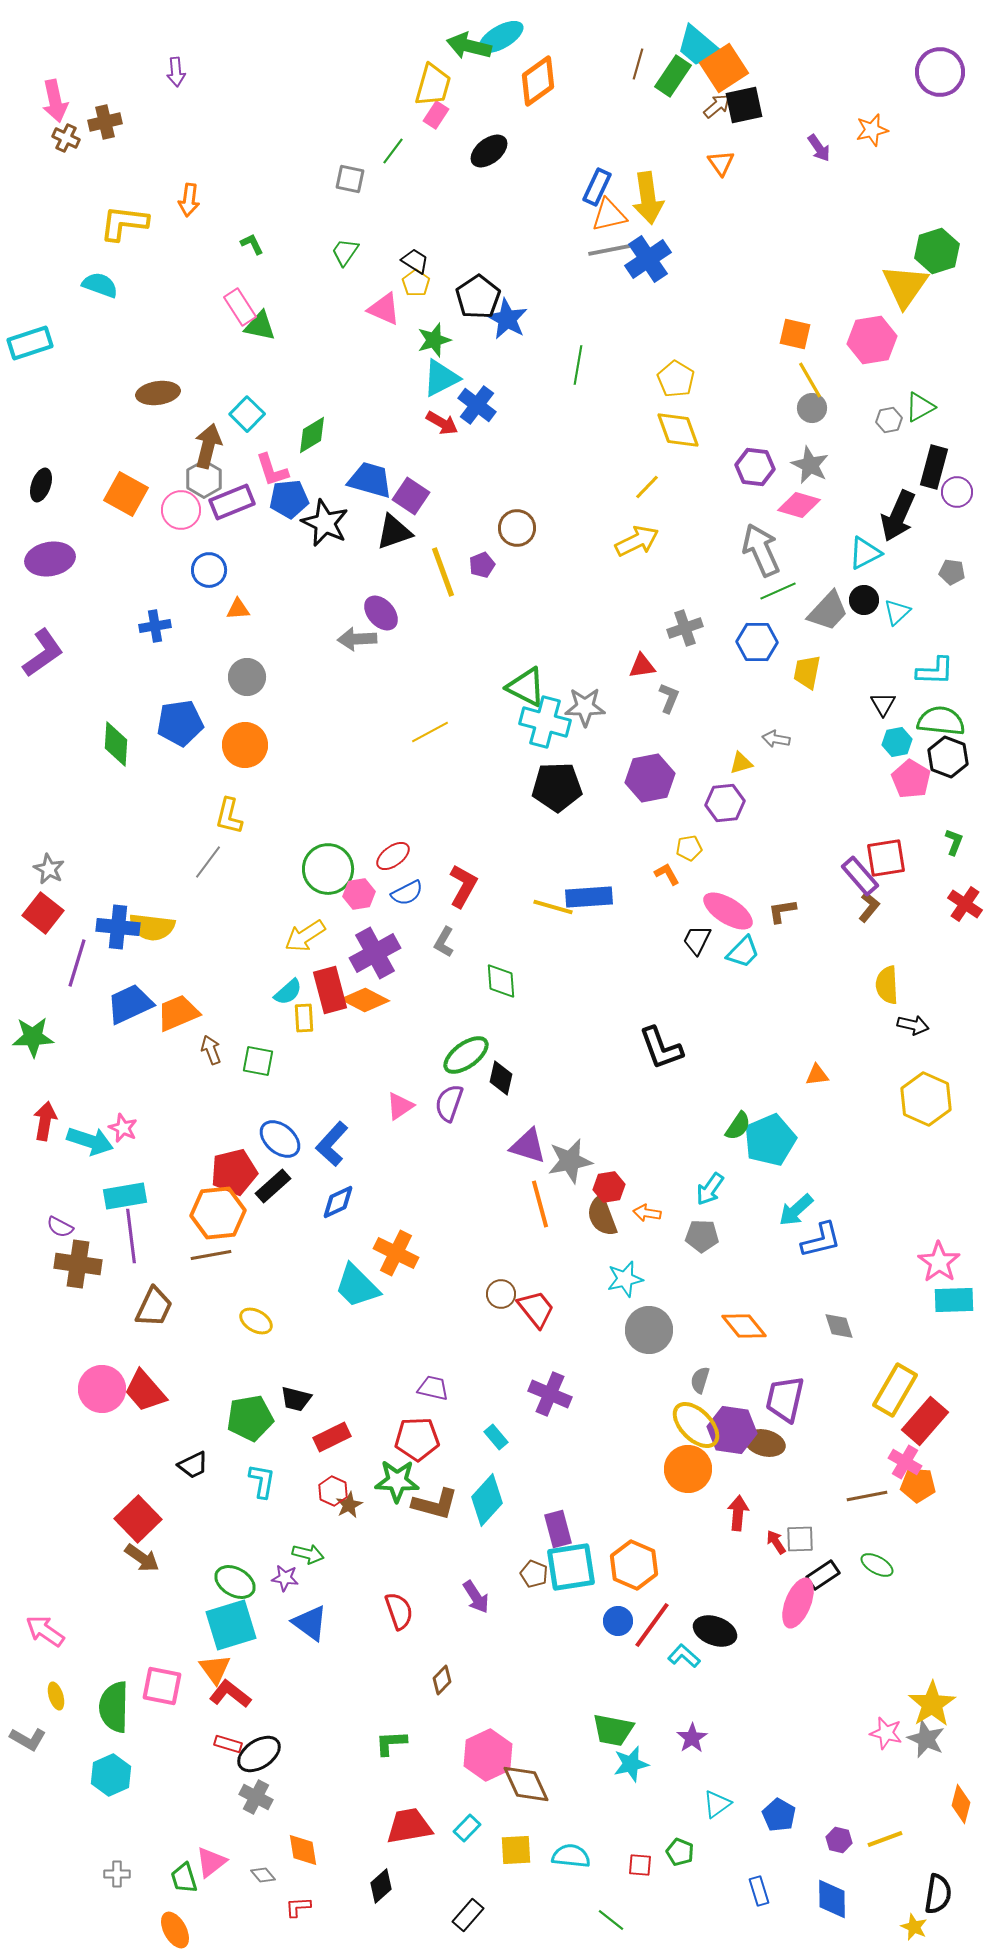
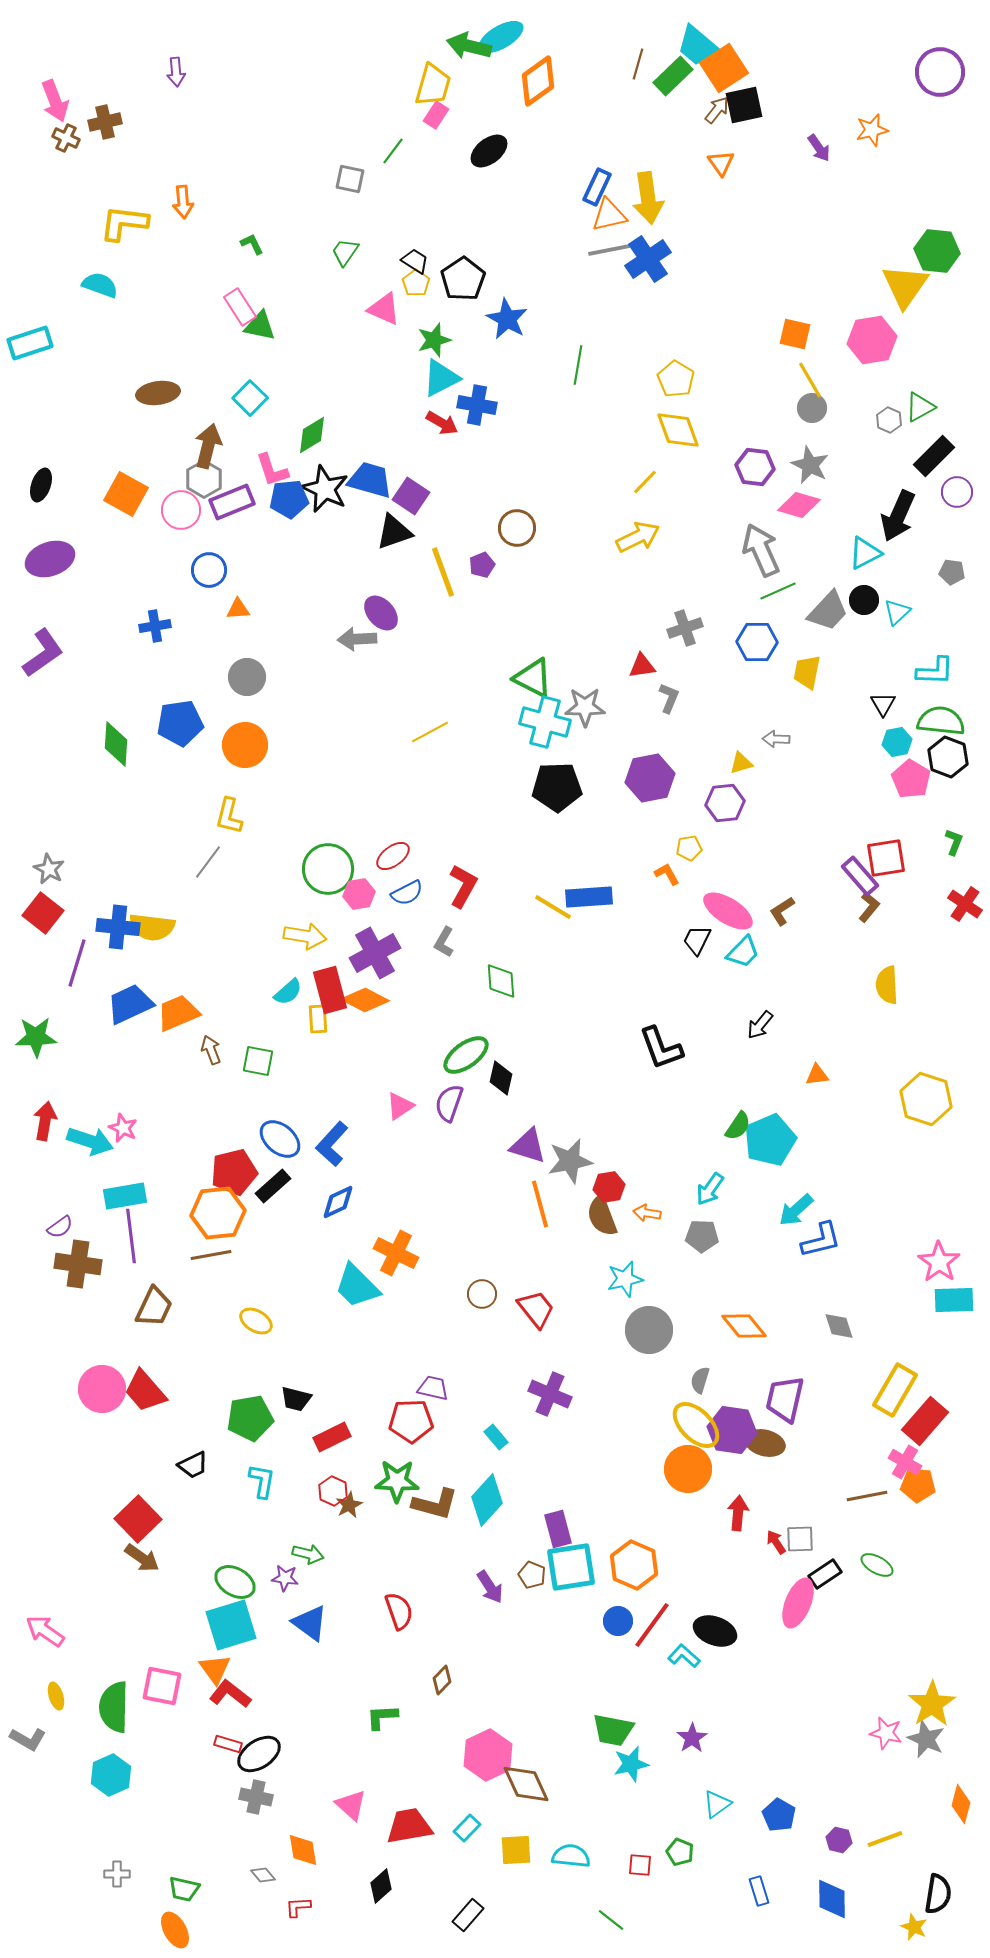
green rectangle at (673, 76): rotated 12 degrees clockwise
pink arrow at (55, 101): rotated 9 degrees counterclockwise
brown arrow at (717, 106): moved 4 px down; rotated 12 degrees counterclockwise
orange arrow at (189, 200): moved 6 px left, 2 px down; rotated 12 degrees counterclockwise
green hexagon at (937, 251): rotated 24 degrees clockwise
black pentagon at (478, 297): moved 15 px left, 18 px up
blue cross at (477, 405): rotated 27 degrees counterclockwise
cyan square at (247, 414): moved 3 px right, 16 px up
gray hexagon at (889, 420): rotated 25 degrees counterclockwise
black rectangle at (934, 467): moved 11 px up; rotated 30 degrees clockwise
yellow line at (647, 487): moved 2 px left, 5 px up
black star at (325, 523): moved 34 px up
yellow arrow at (637, 541): moved 1 px right, 4 px up
purple ellipse at (50, 559): rotated 9 degrees counterclockwise
green triangle at (526, 687): moved 7 px right, 9 px up
gray arrow at (776, 739): rotated 8 degrees counterclockwise
yellow line at (553, 907): rotated 15 degrees clockwise
brown L-shape at (782, 911): rotated 24 degrees counterclockwise
yellow arrow at (305, 936): rotated 138 degrees counterclockwise
yellow rectangle at (304, 1018): moved 14 px right, 1 px down
black arrow at (913, 1025): moved 153 px left; rotated 116 degrees clockwise
green star at (33, 1037): moved 3 px right
yellow hexagon at (926, 1099): rotated 6 degrees counterclockwise
purple semicircle at (60, 1227): rotated 64 degrees counterclockwise
brown circle at (501, 1294): moved 19 px left
red pentagon at (417, 1439): moved 6 px left, 18 px up
brown pentagon at (534, 1574): moved 2 px left, 1 px down
black rectangle at (823, 1575): moved 2 px right, 1 px up
purple arrow at (476, 1597): moved 14 px right, 10 px up
green L-shape at (391, 1743): moved 9 px left, 26 px up
gray cross at (256, 1797): rotated 16 degrees counterclockwise
pink triangle at (211, 1862): moved 140 px right, 57 px up; rotated 40 degrees counterclockwise
green trapezoid at (184, 1878): moved 11 px down; rotated 60 degrees counterclockwise
